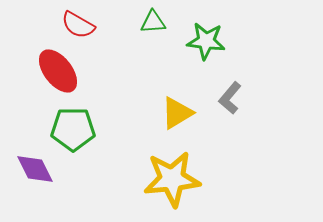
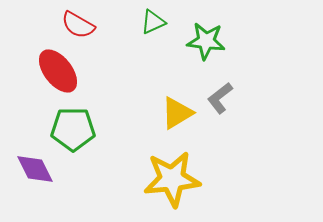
green triangle: rotated 20 degrees counterclockwise
gray L-shape: moved 10 px left; rotated 12 degrees clockwise
